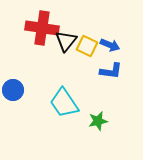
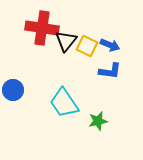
blue L-shape: moved 1 px left
